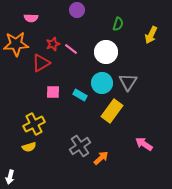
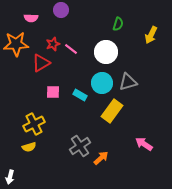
purple circle: moved 16 px left
gray triangle: rotated 42 degrees clockwise
